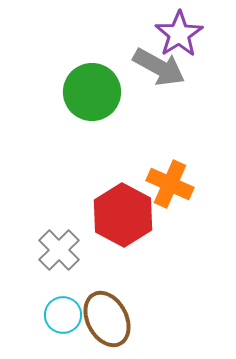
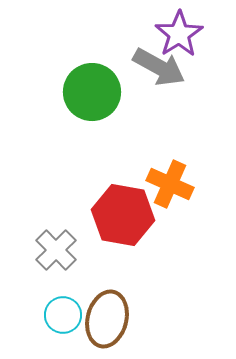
red hexagon: rotated 18 degrees counterclockwise
gray cross: moved 3 px left
brown ellipse: rotated 42 degrees clockwise
